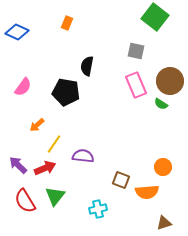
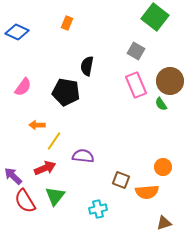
gray square: rotated 18 degrees clockwise
green semicircle: rotated 24 degrees clockwise
orange arrow: rotated 42 degrees clockwise
yellow line: moved 3 px up
purple arrow: moved 5 px left, 11 px down
